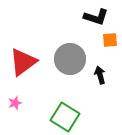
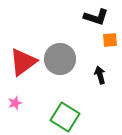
gray circle: moved 10 px left
